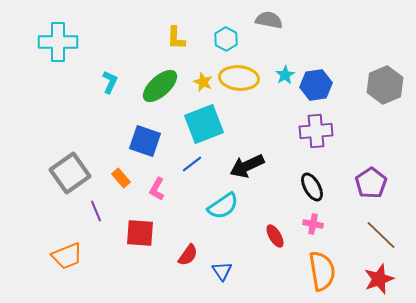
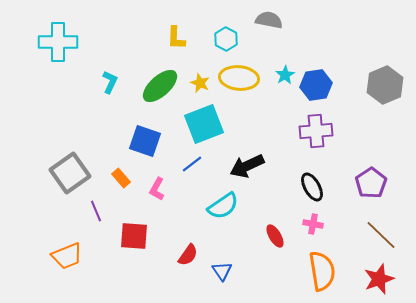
yellow star: moved 3 px left, 1 px down
red square: moved 6 px left, 3 px down
